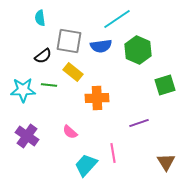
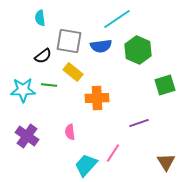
pink semicircle: rotated 42 degrees clockwise
pink line: rotated 42 degrees clockwise
